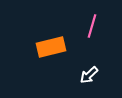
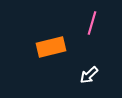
pink line: moved 3 px up
